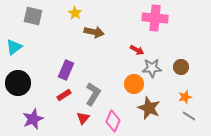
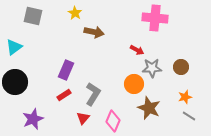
black circle: moved 3 px left, 1 px up
